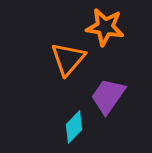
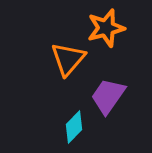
orange star: moved 1 px right, 1 px down; rotated 24 degrees counterclockwise
